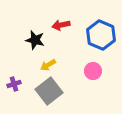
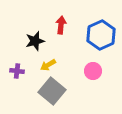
red arrow: rotated 108 degrees clockwise
blue hexagon: rotated 12 degrees clockwise
black star: moved 1 px down; rotated 30 degrees counterclockwise
purple cross: moved 3 px right, 13 px up; rotated 24 degrees clockwise
gray square: moved 3 px right; rotated 12 degrees counterclockwise
